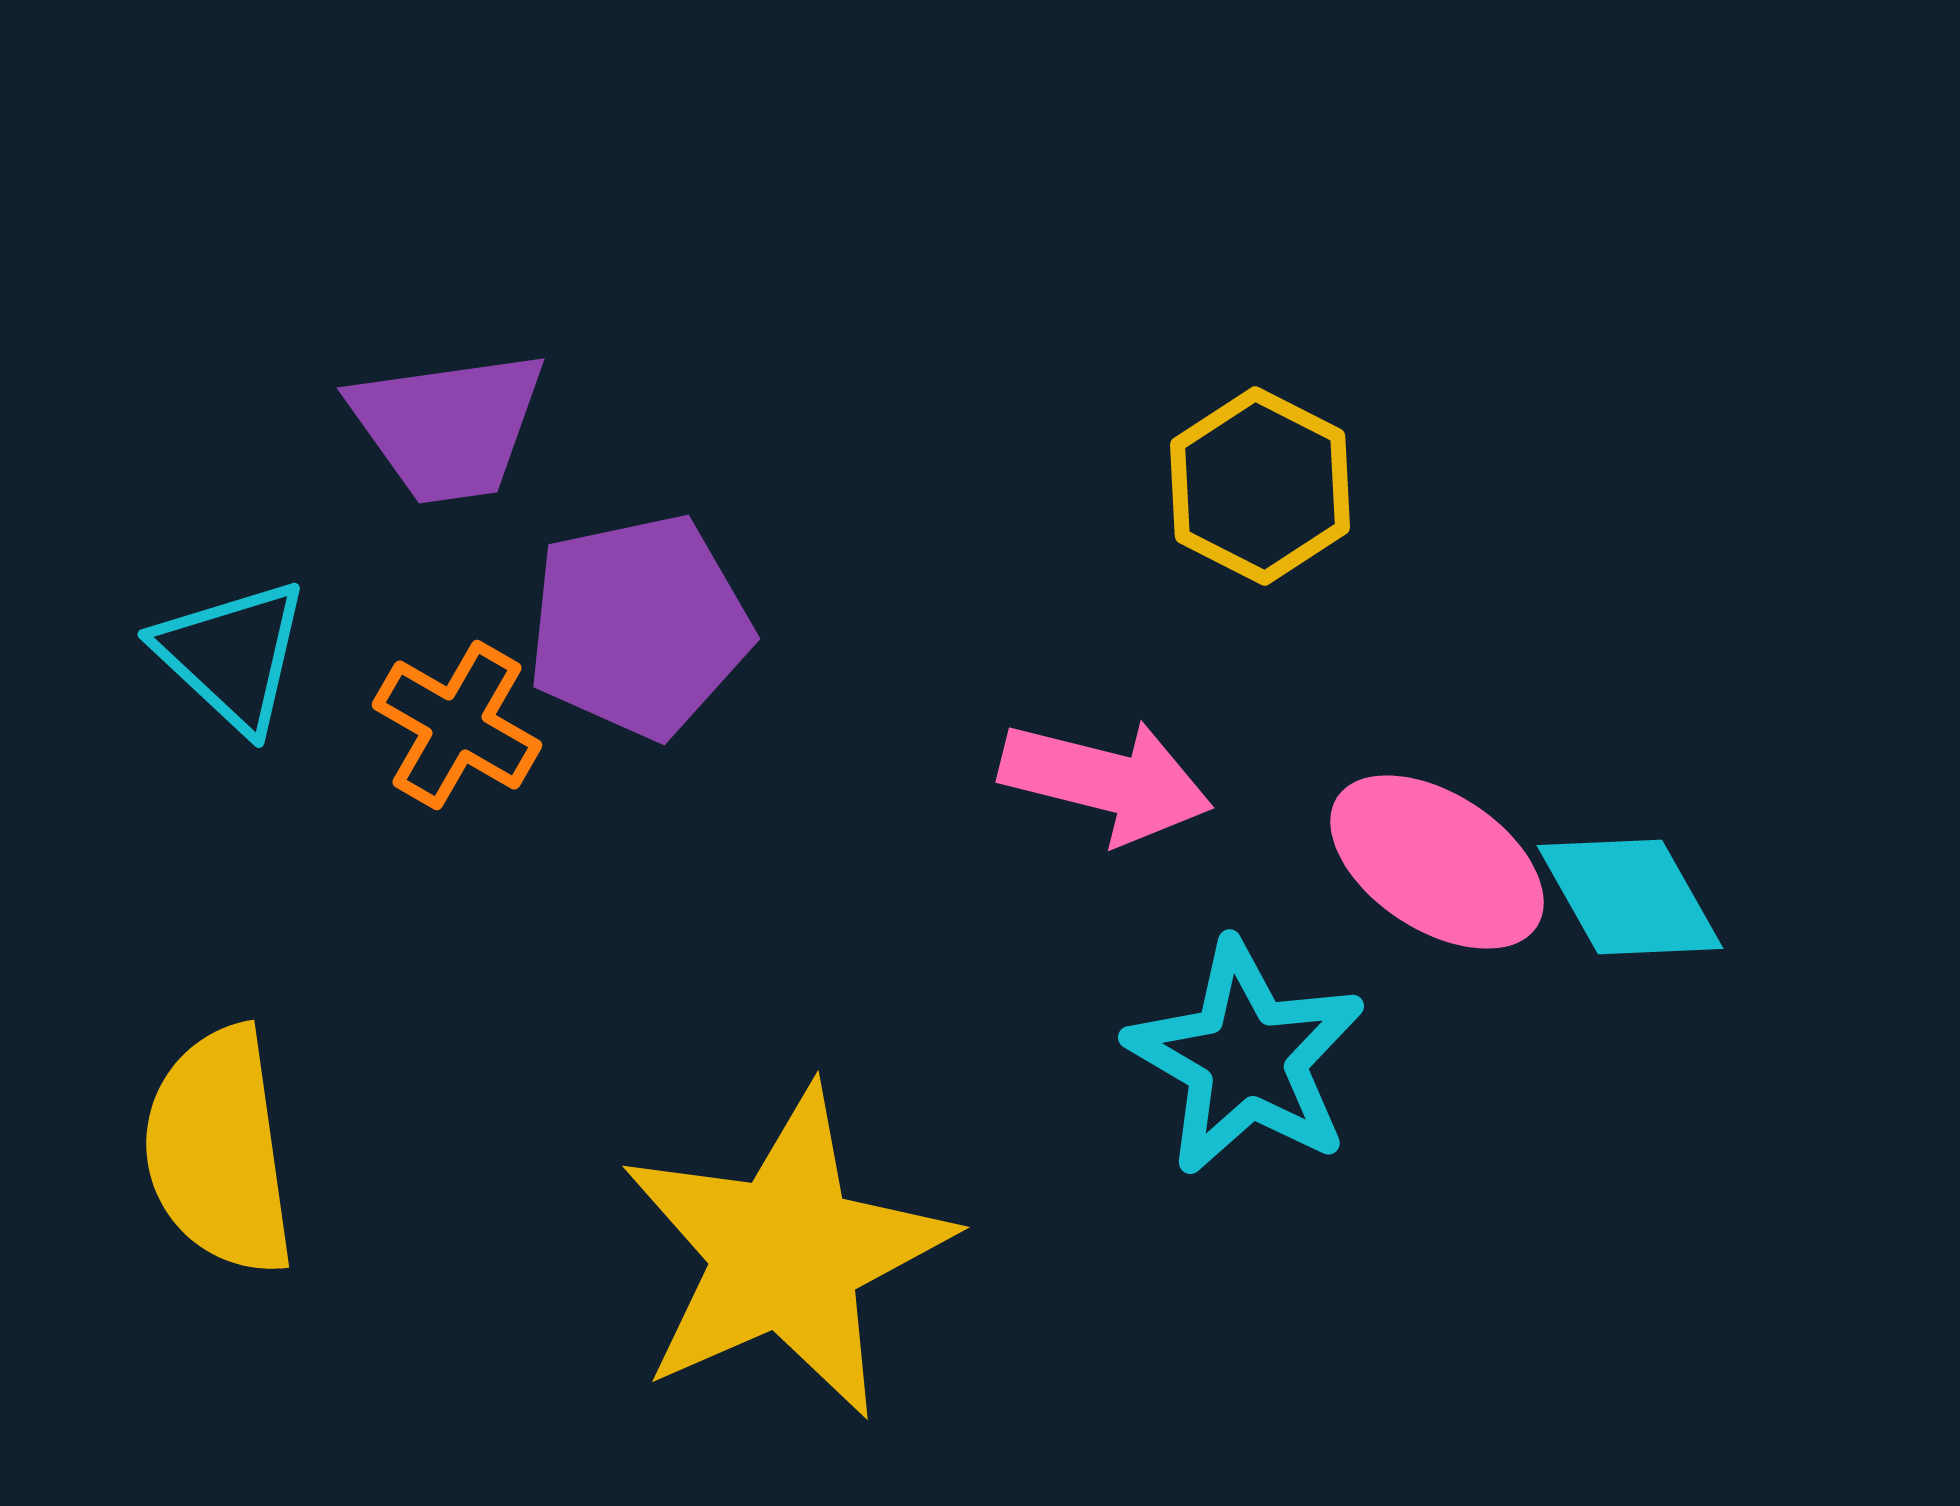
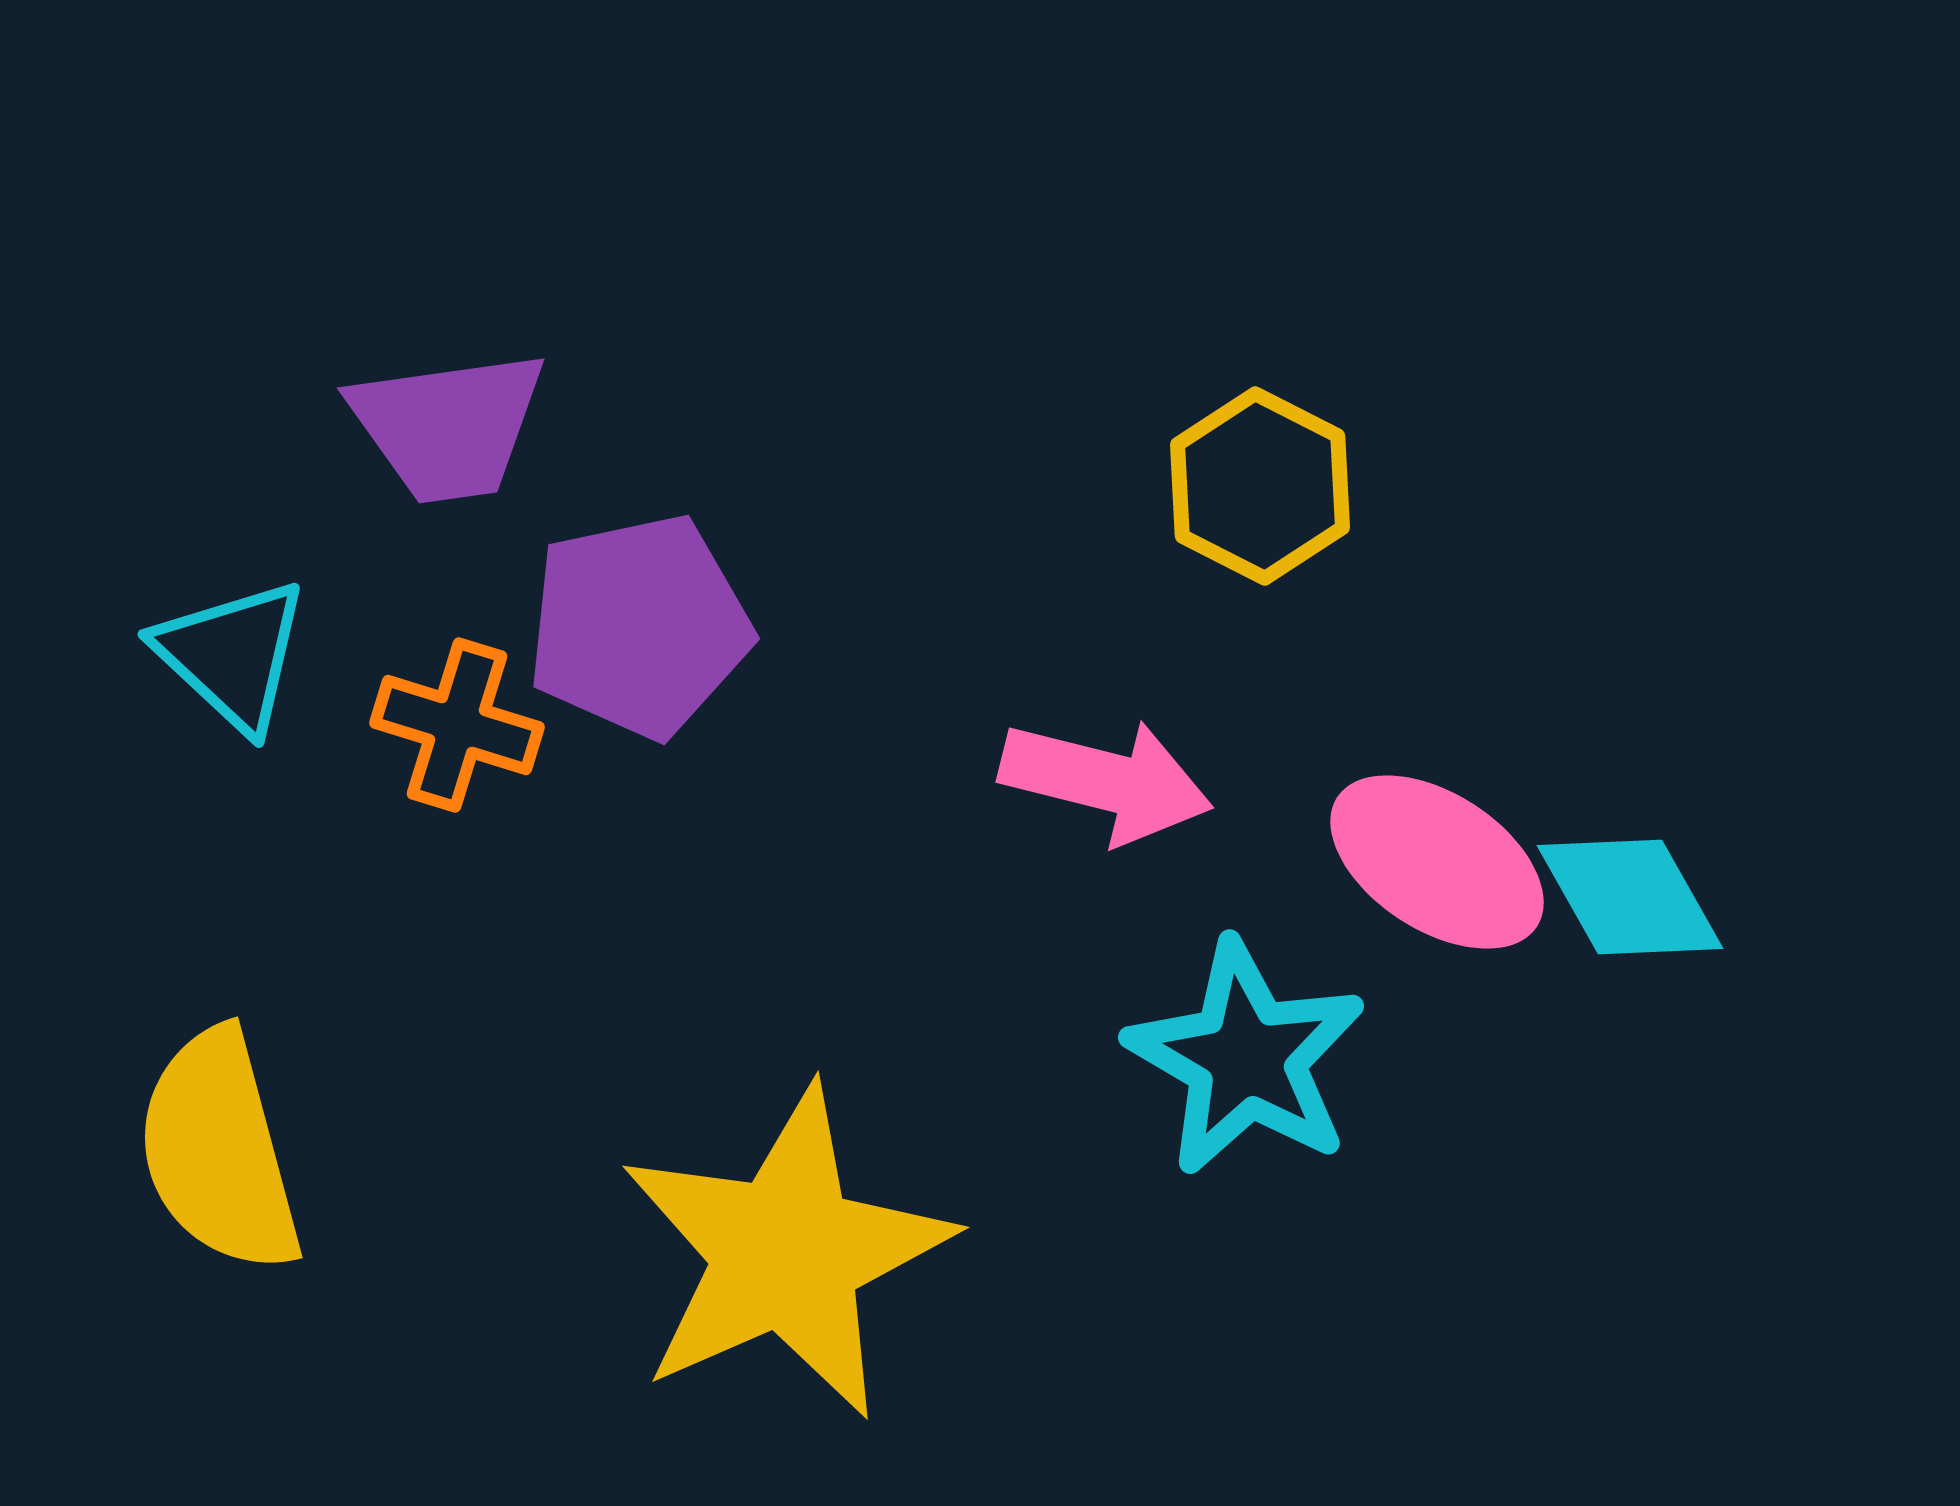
orange cross: rotated 13 degrees counterclockwise
yellow semicircle: rotated 7 degrees counterclockwise
